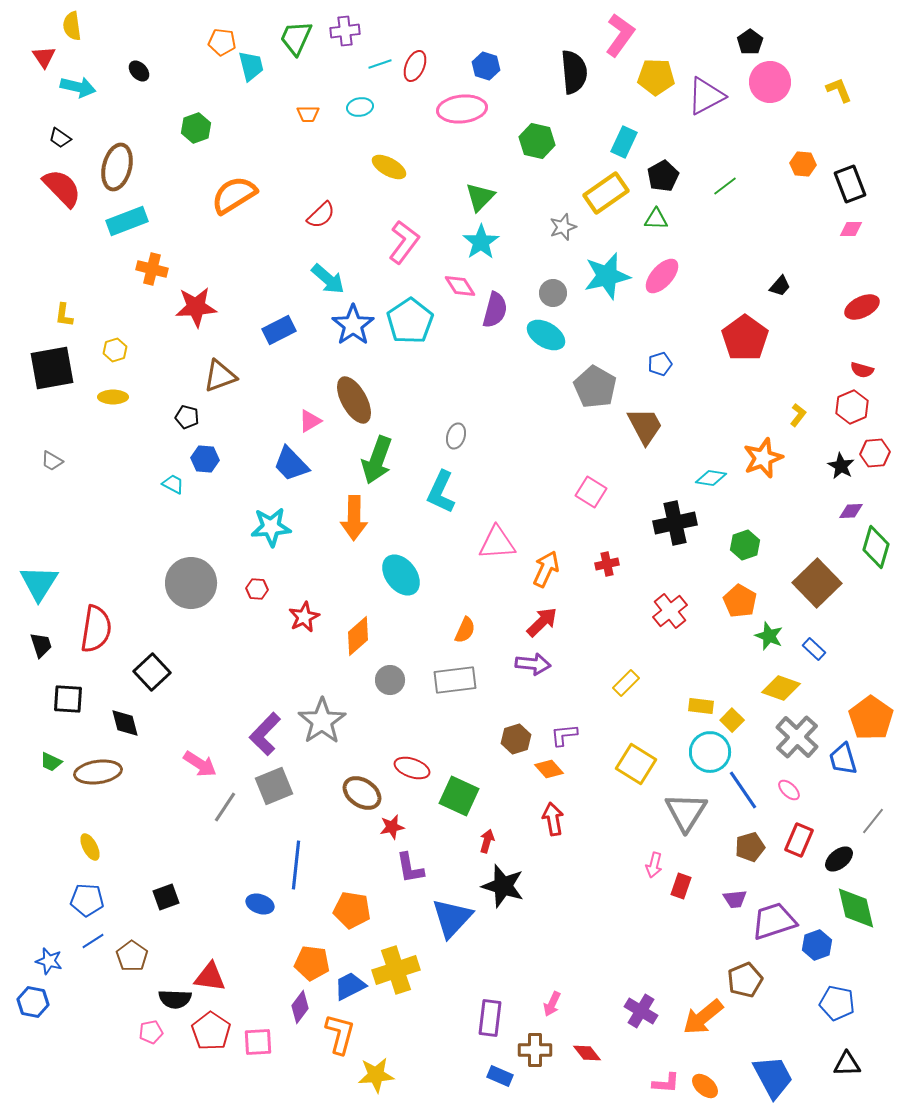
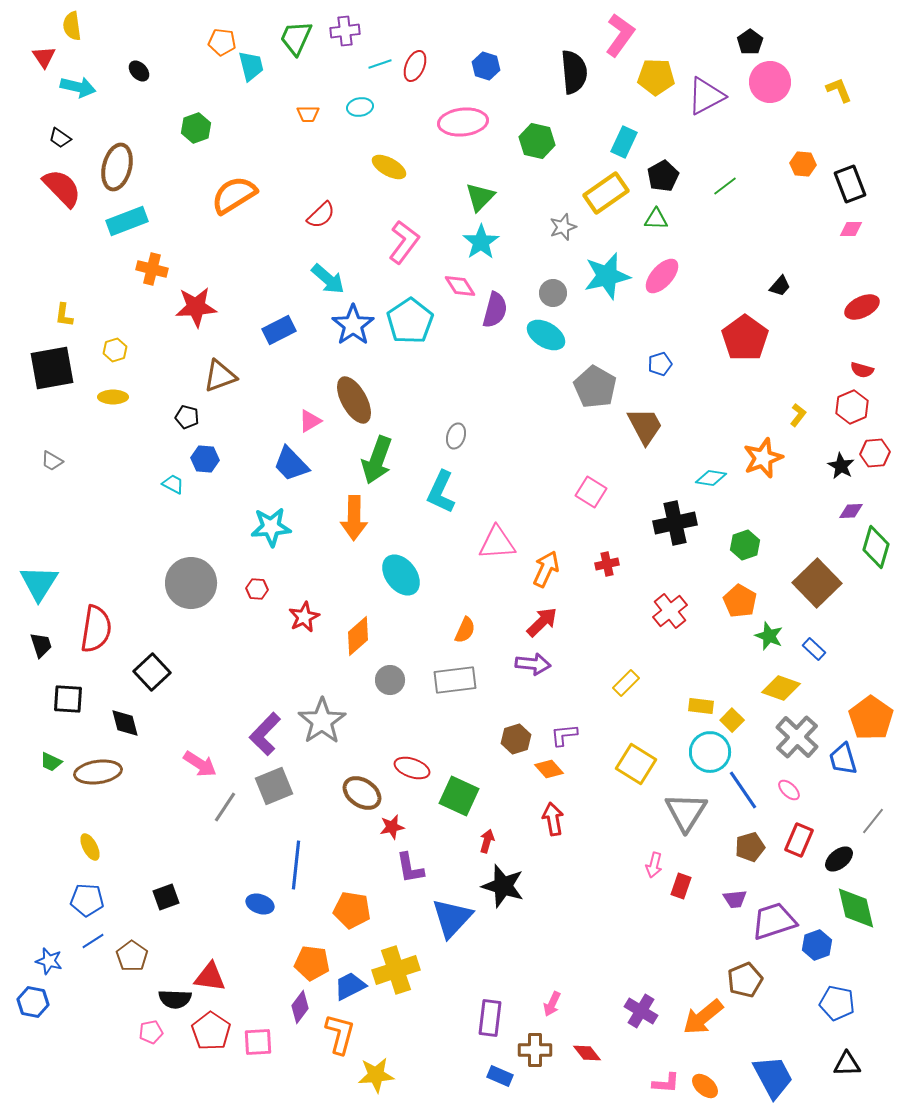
pink ellipse at (462, 109): moved 1 px right, 13 px down
